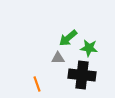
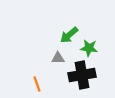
green arrow: moved 1 px right, 3 px up
black cross: rotated 16 degrees counterclockwise
